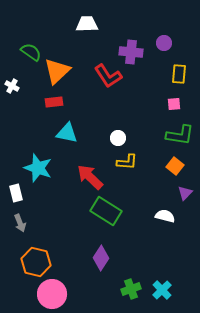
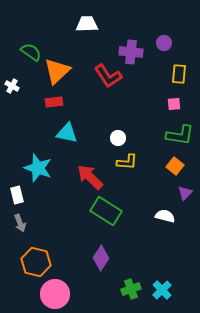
white rectangle: moved 1 px right, 2 px down
pink circle: moved 3 px right
